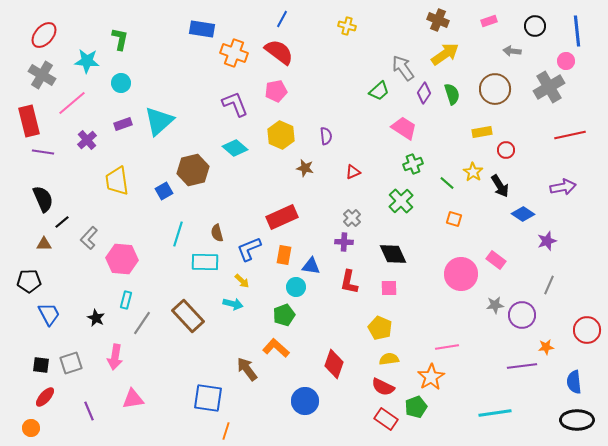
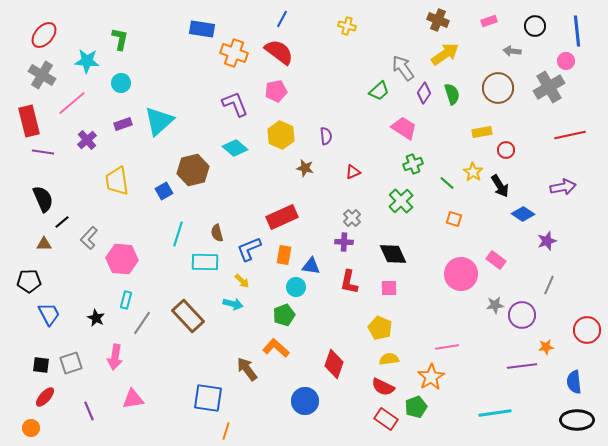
brown circle at (495, 89): moved 3 px right, 1 px up
